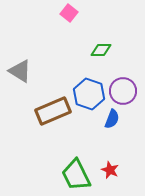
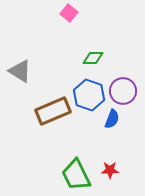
green diamond: moved 8 px left, 8 px down
blue hexagon: moved 1 px down
red star: rotated 24 degrees counterclockwise
